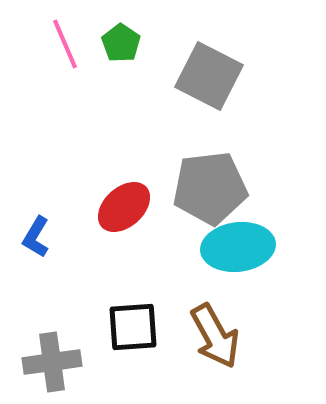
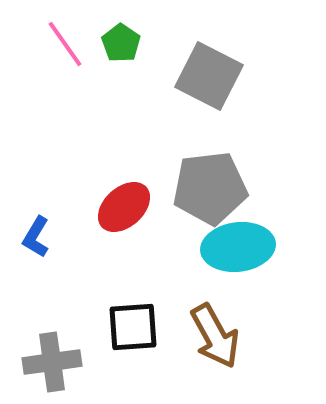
pink line: rotated 12 degrees counterclockwise
